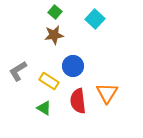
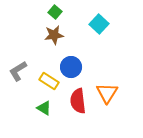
cyan square: moved 4 px right, 5 px down
blue circle: moved 2 px left, 1 px down
